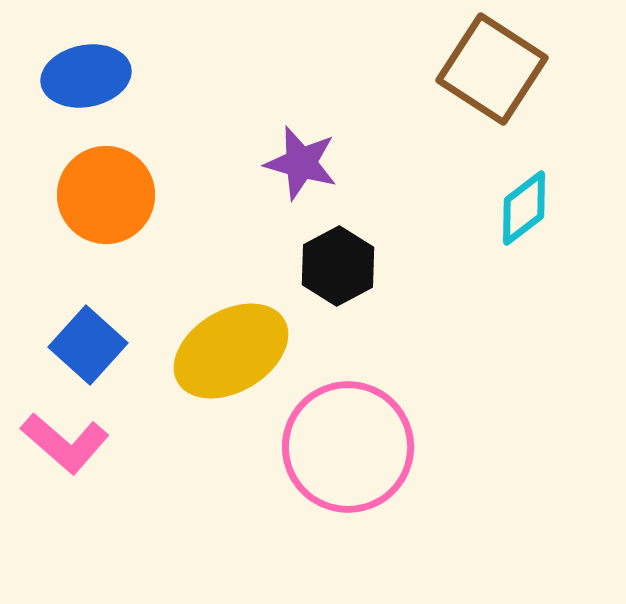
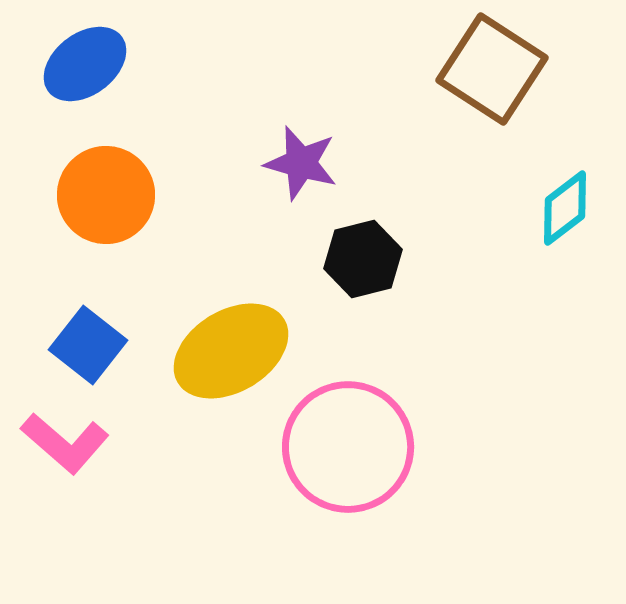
blue ellipse: moved 1 px left, 12 px up; rotated 26 degrees counterclockwise
cyan diamond: moved 41 px right
black hexagon: moved 25 px right, 7 px up; rotated 14 degrees clockwise
blue square: rotated 4 degrees counterclockwise
